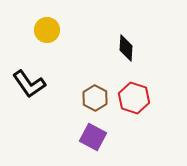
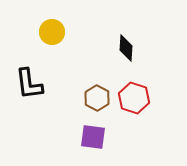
yellow circle: moved 5 px right, 2 px down
black L-shape: rotated 28 degrees clockwise
brown hexagon: moved 2 px right
purple square: rotated 20 degrees counterclockwise
